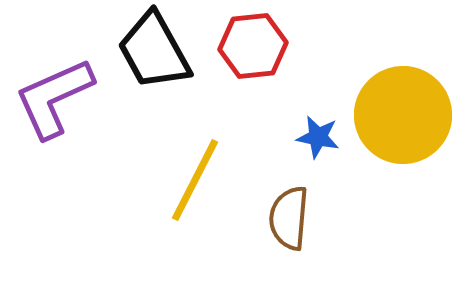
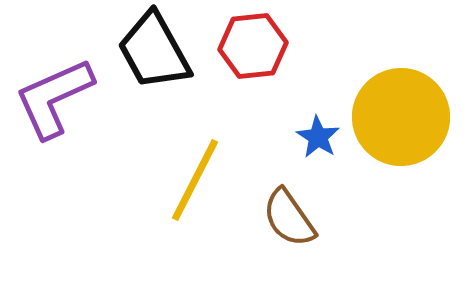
yellow circle: moved 2 px left, 2 px down
blue star: rotated 21 degrees clockwise
brown semicircle: rotated 40 degrees counterclockwise
